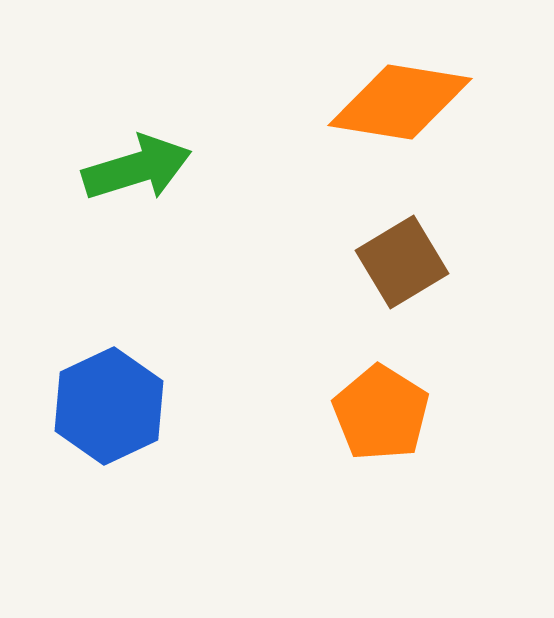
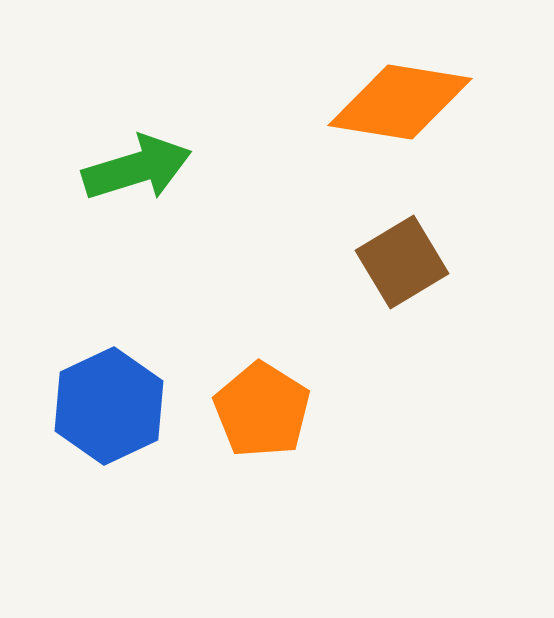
orange pentagon: moved 119 px left, 3 px up
